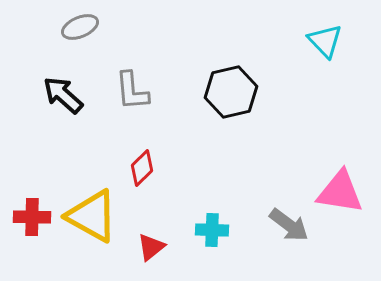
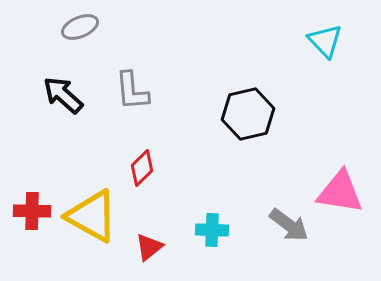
black hexagon: moved 17 px right, 22 px down
red cross: moved 6 px up
red triangle: moved 2 px left
